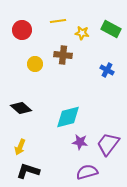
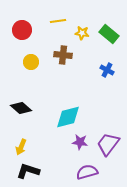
green rectangle: moved 2 px left, 5 px down; rotated 12 degrees clockwise
yellow circle: moved 4 px left, 2 px up
yellow arrow: moved 1 px right
